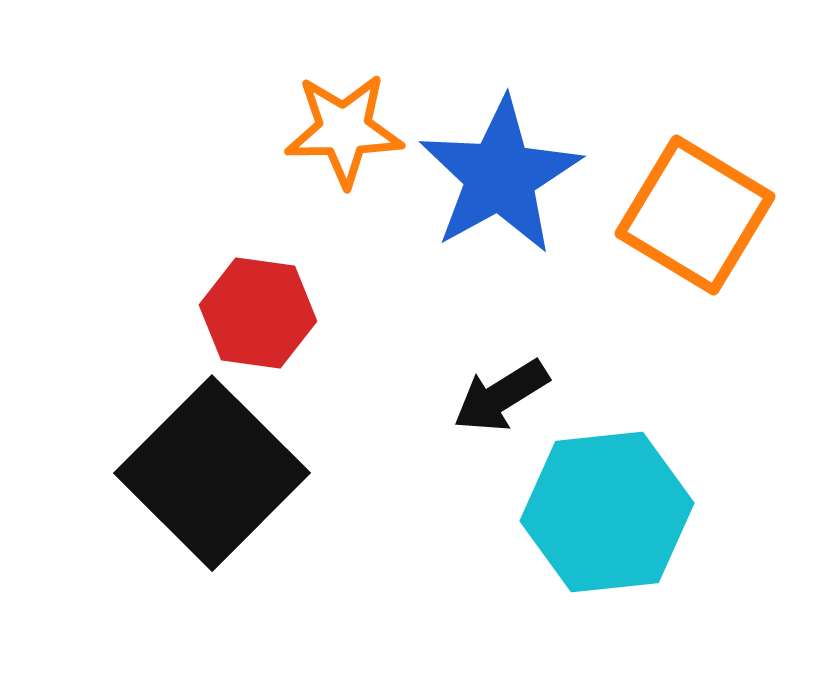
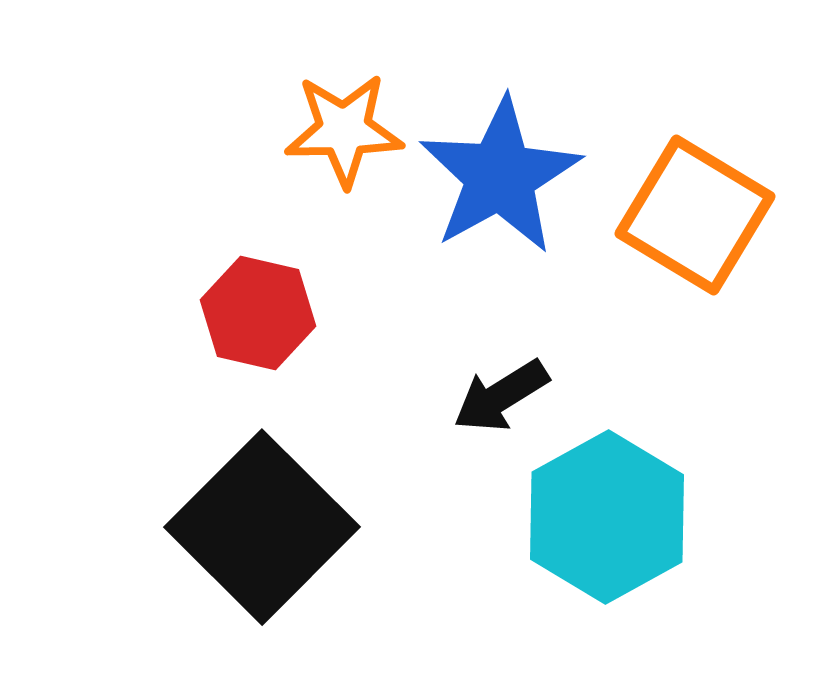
red hexagon: rotated 5 degrees clockwise
black square: moved 50 px right, 54 px down
cyan hexagon: moved 5 px down; rotated 23 degrees counterclockwise
